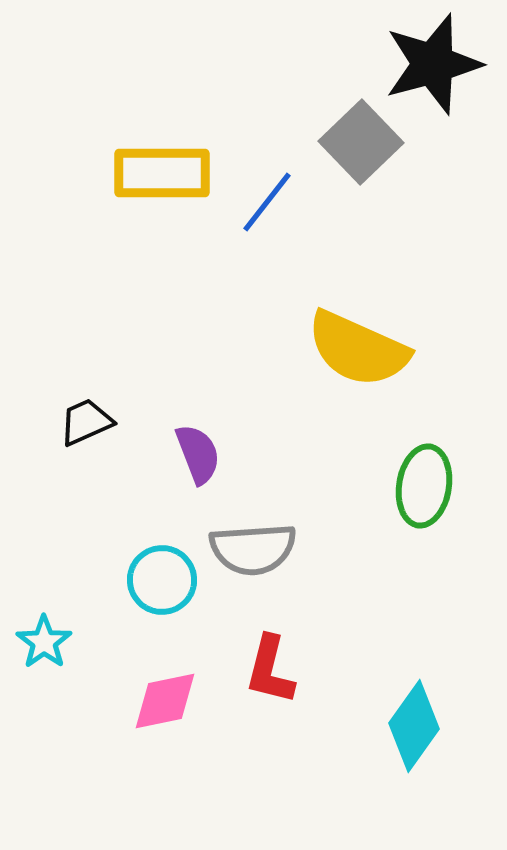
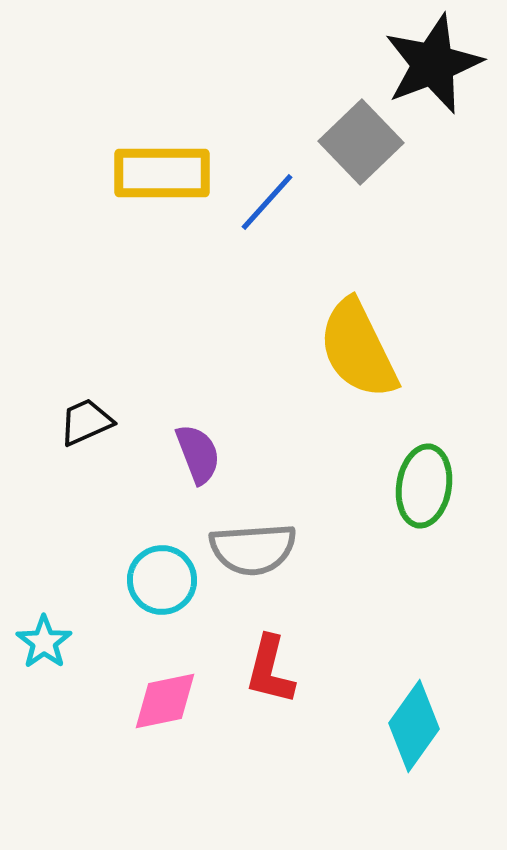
black star: rotated 6 degrees counterclockwise
blue line: rotated 4 degrees clockwise
yellow semicircle: rotated 40 degrees clockwise
